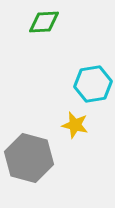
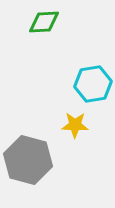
yellow star: rotated 12 degrees counterclockwise
gray hexagon: moved 1 px left, 2 px down
